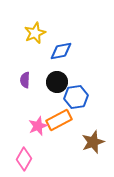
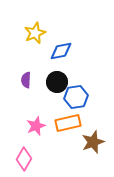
purple semicircle: moved 1 px right
orange rectangle: moved 9 px right, 3 px down; rotated 15 degrees clockwise
pink star: moved 2 px left
